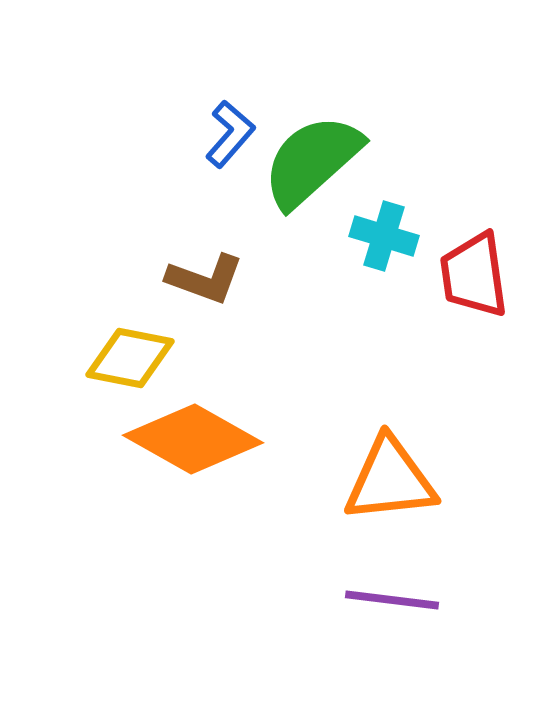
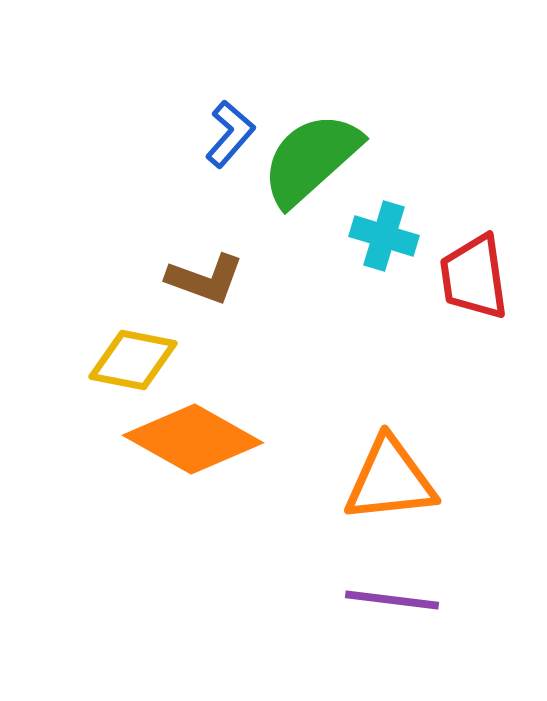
green semicircle: moved 1 px left, 2 px up
red trapezoid: moved 2 px down
yellow diamond: moved 3 px right, 2 px down
